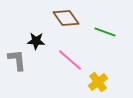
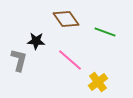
brown diamond: moved 1 px down
gray L-shape: moved 2 px right; rotated 20 degrees clockwise
